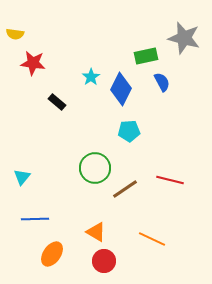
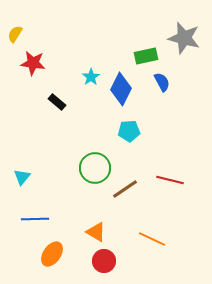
yellow semicircle: rotated 114 degrees clockwise
